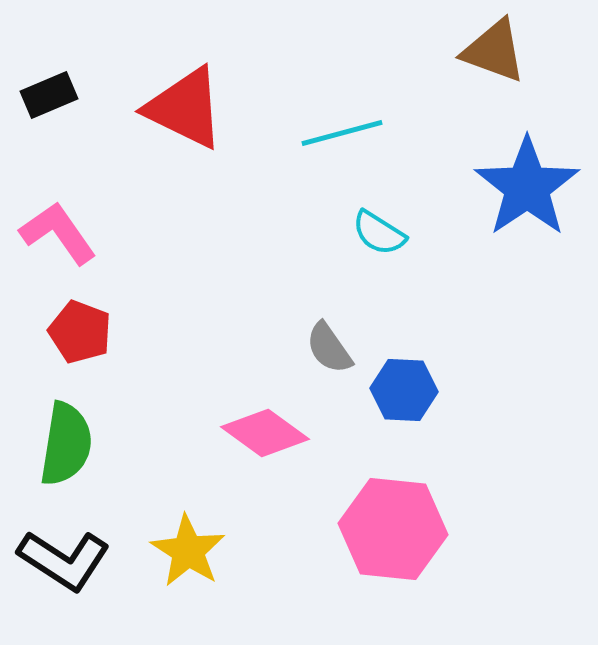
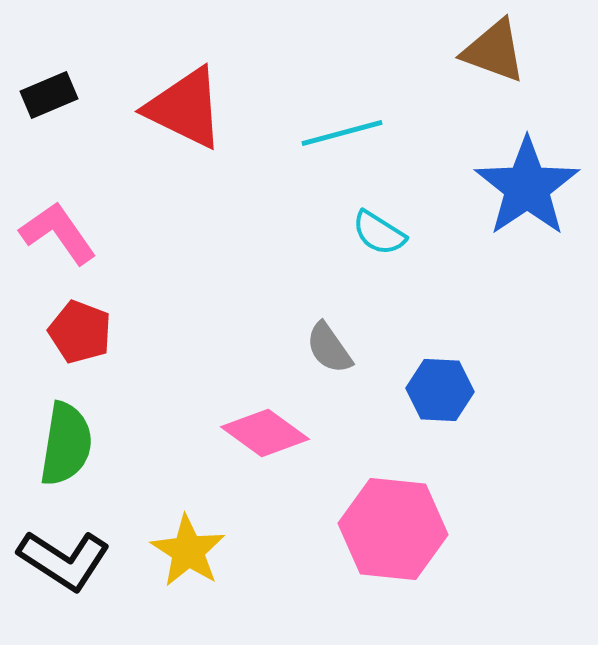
blue hexagon: moved 36 px right
